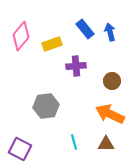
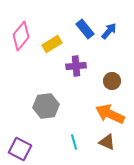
blue arrow: moved 1 px left, 1 px up; rotated 54 degrees clockwise
yellow rectangle: rotated 12 degrees counterclockwise
brown triangle: moved 1 px right, 2 px up; rotated 24 degrees clockwise
